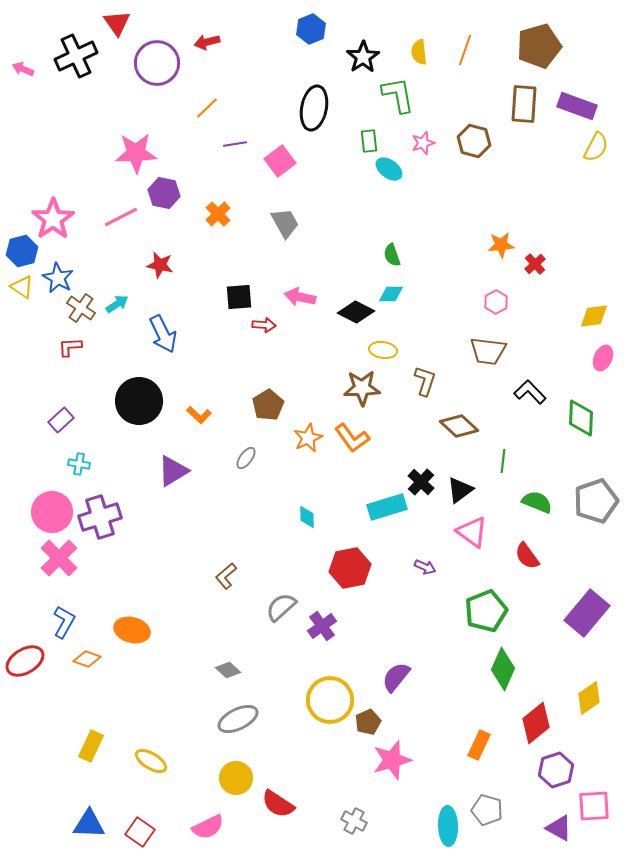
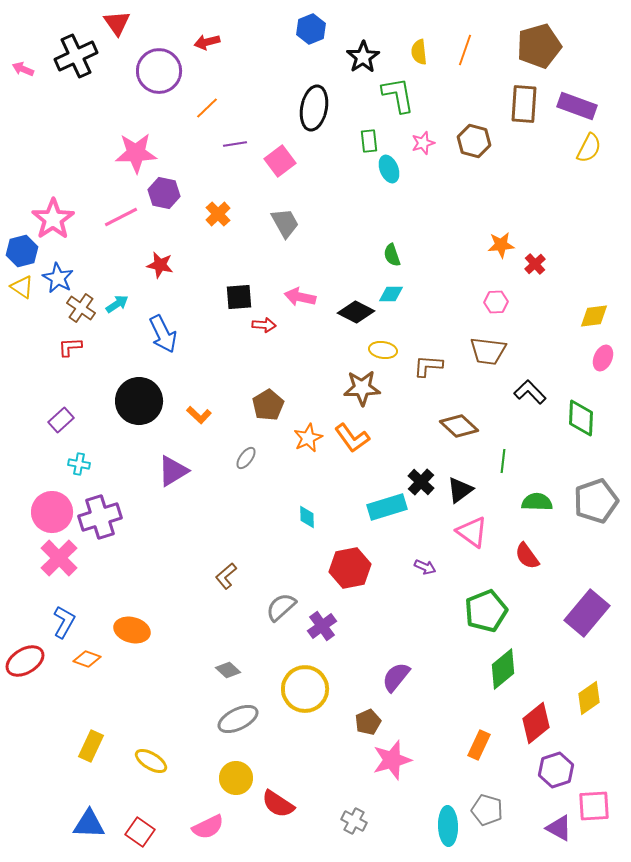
purple circle at (157, 63): moved 2 px right, 8 px down
yellow semicircle at (596, 147): moved 7 px left, 1 px down
cyan ellipse at (389, 169): rotated 32 degrees clockwise
pink hexagon at (496, 302): rotated 25 degrees clockwise
brown L-shape at (425, 381): moved 3 px right, 15 px up; rotated 104 degrees counterclockwise
green semicircle at (537, 502): rotated 20 degrees counterclockwise
green diamond at (503, 669): rotated 27 degrees clockwise
yellow circle at (330, 700): moved 25 px left, 11 px up
